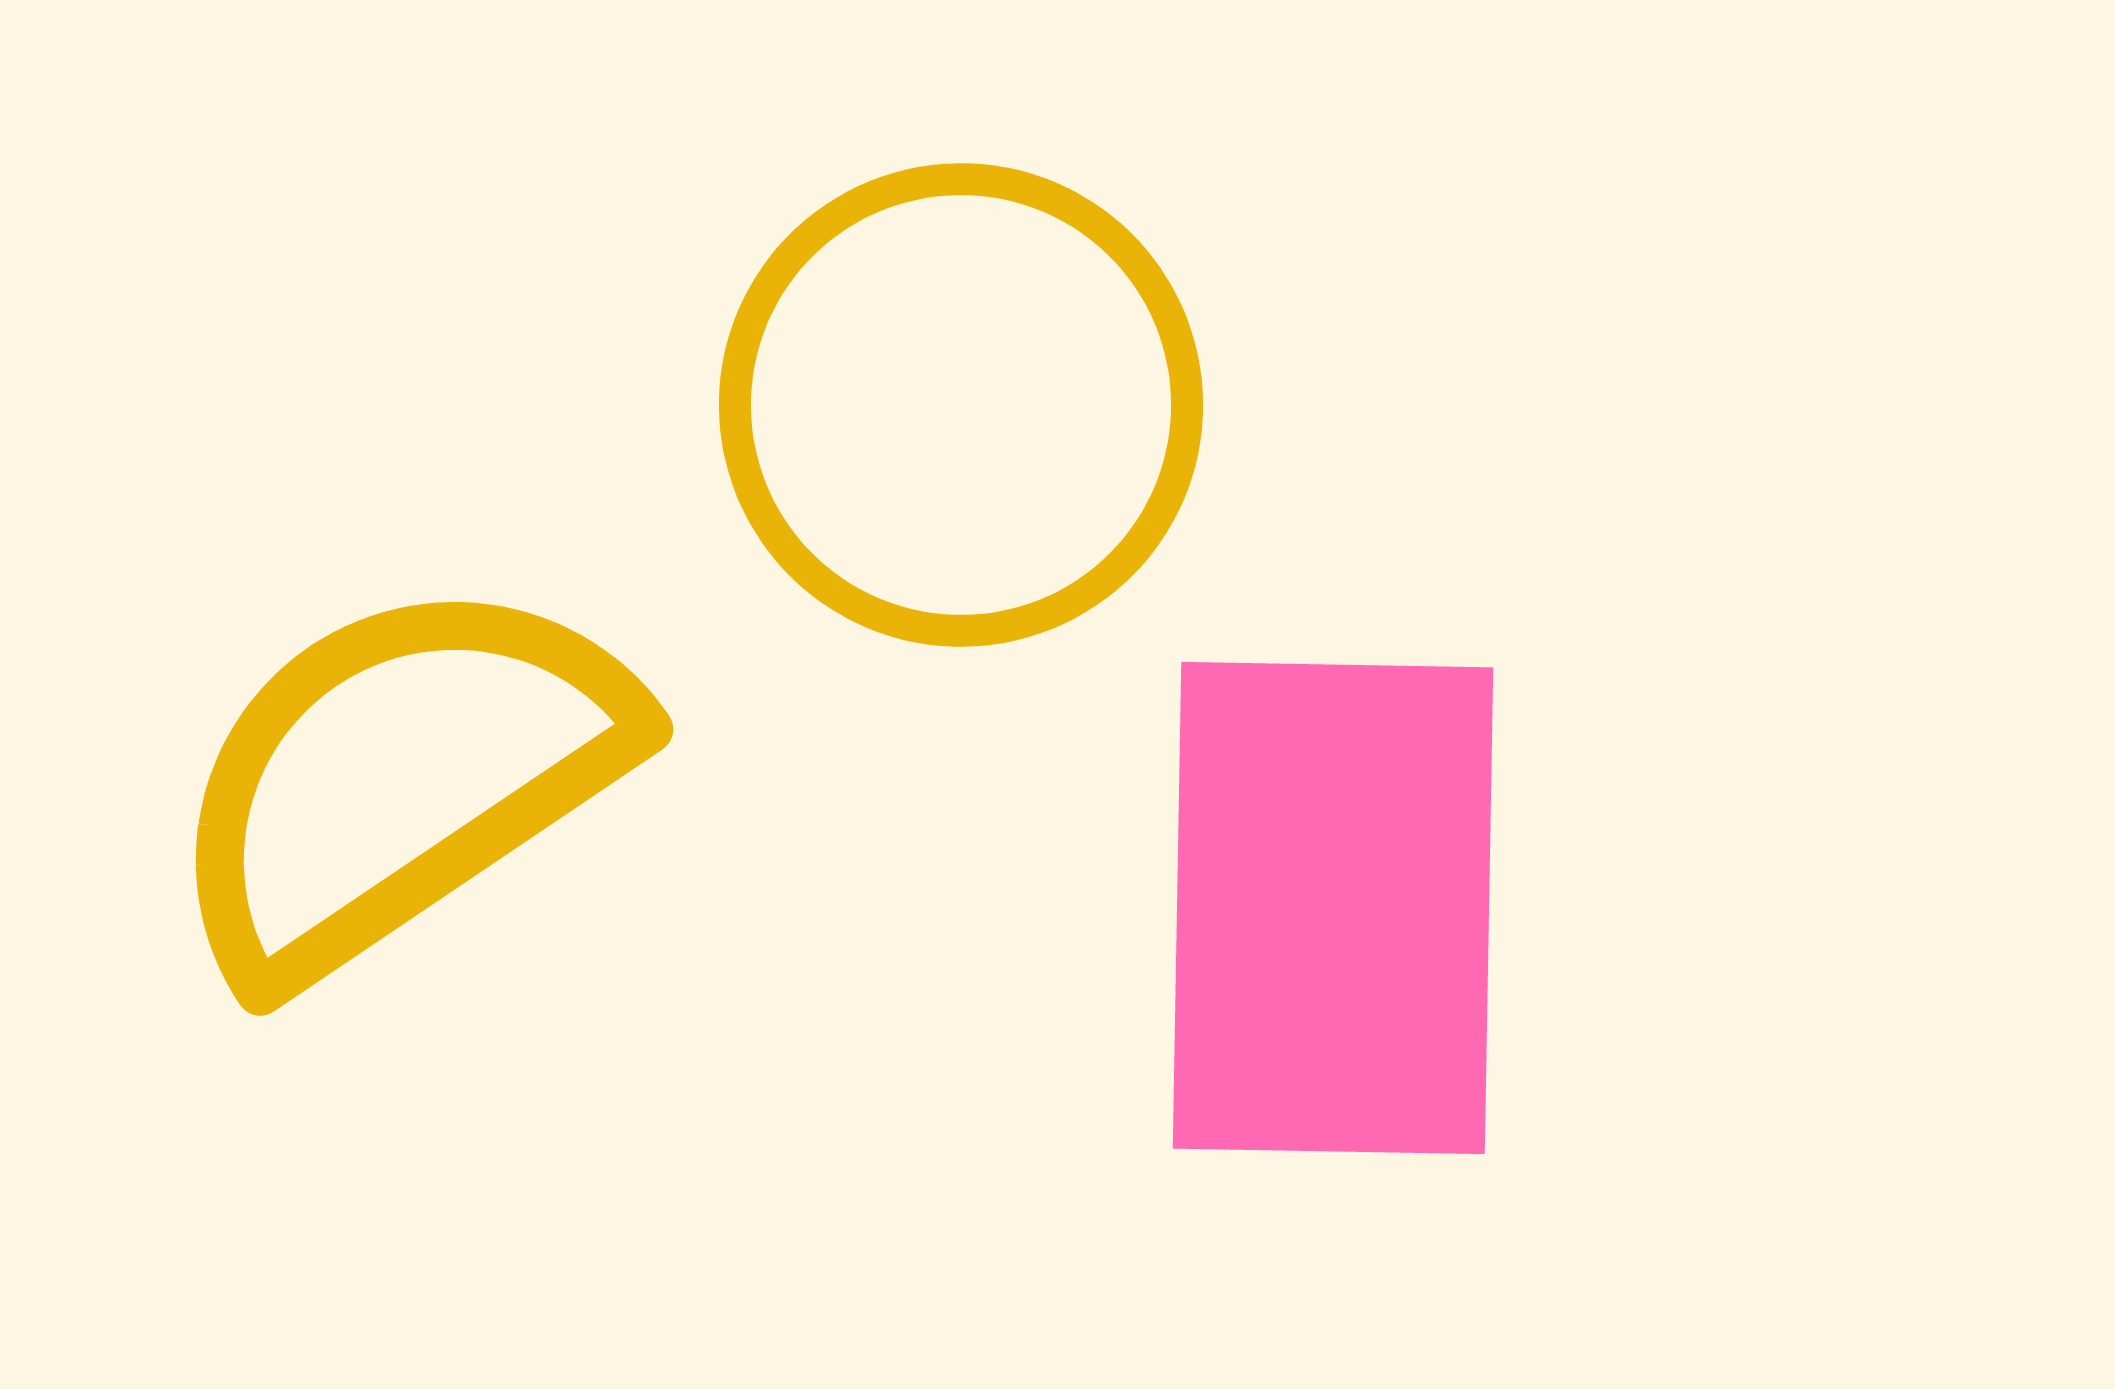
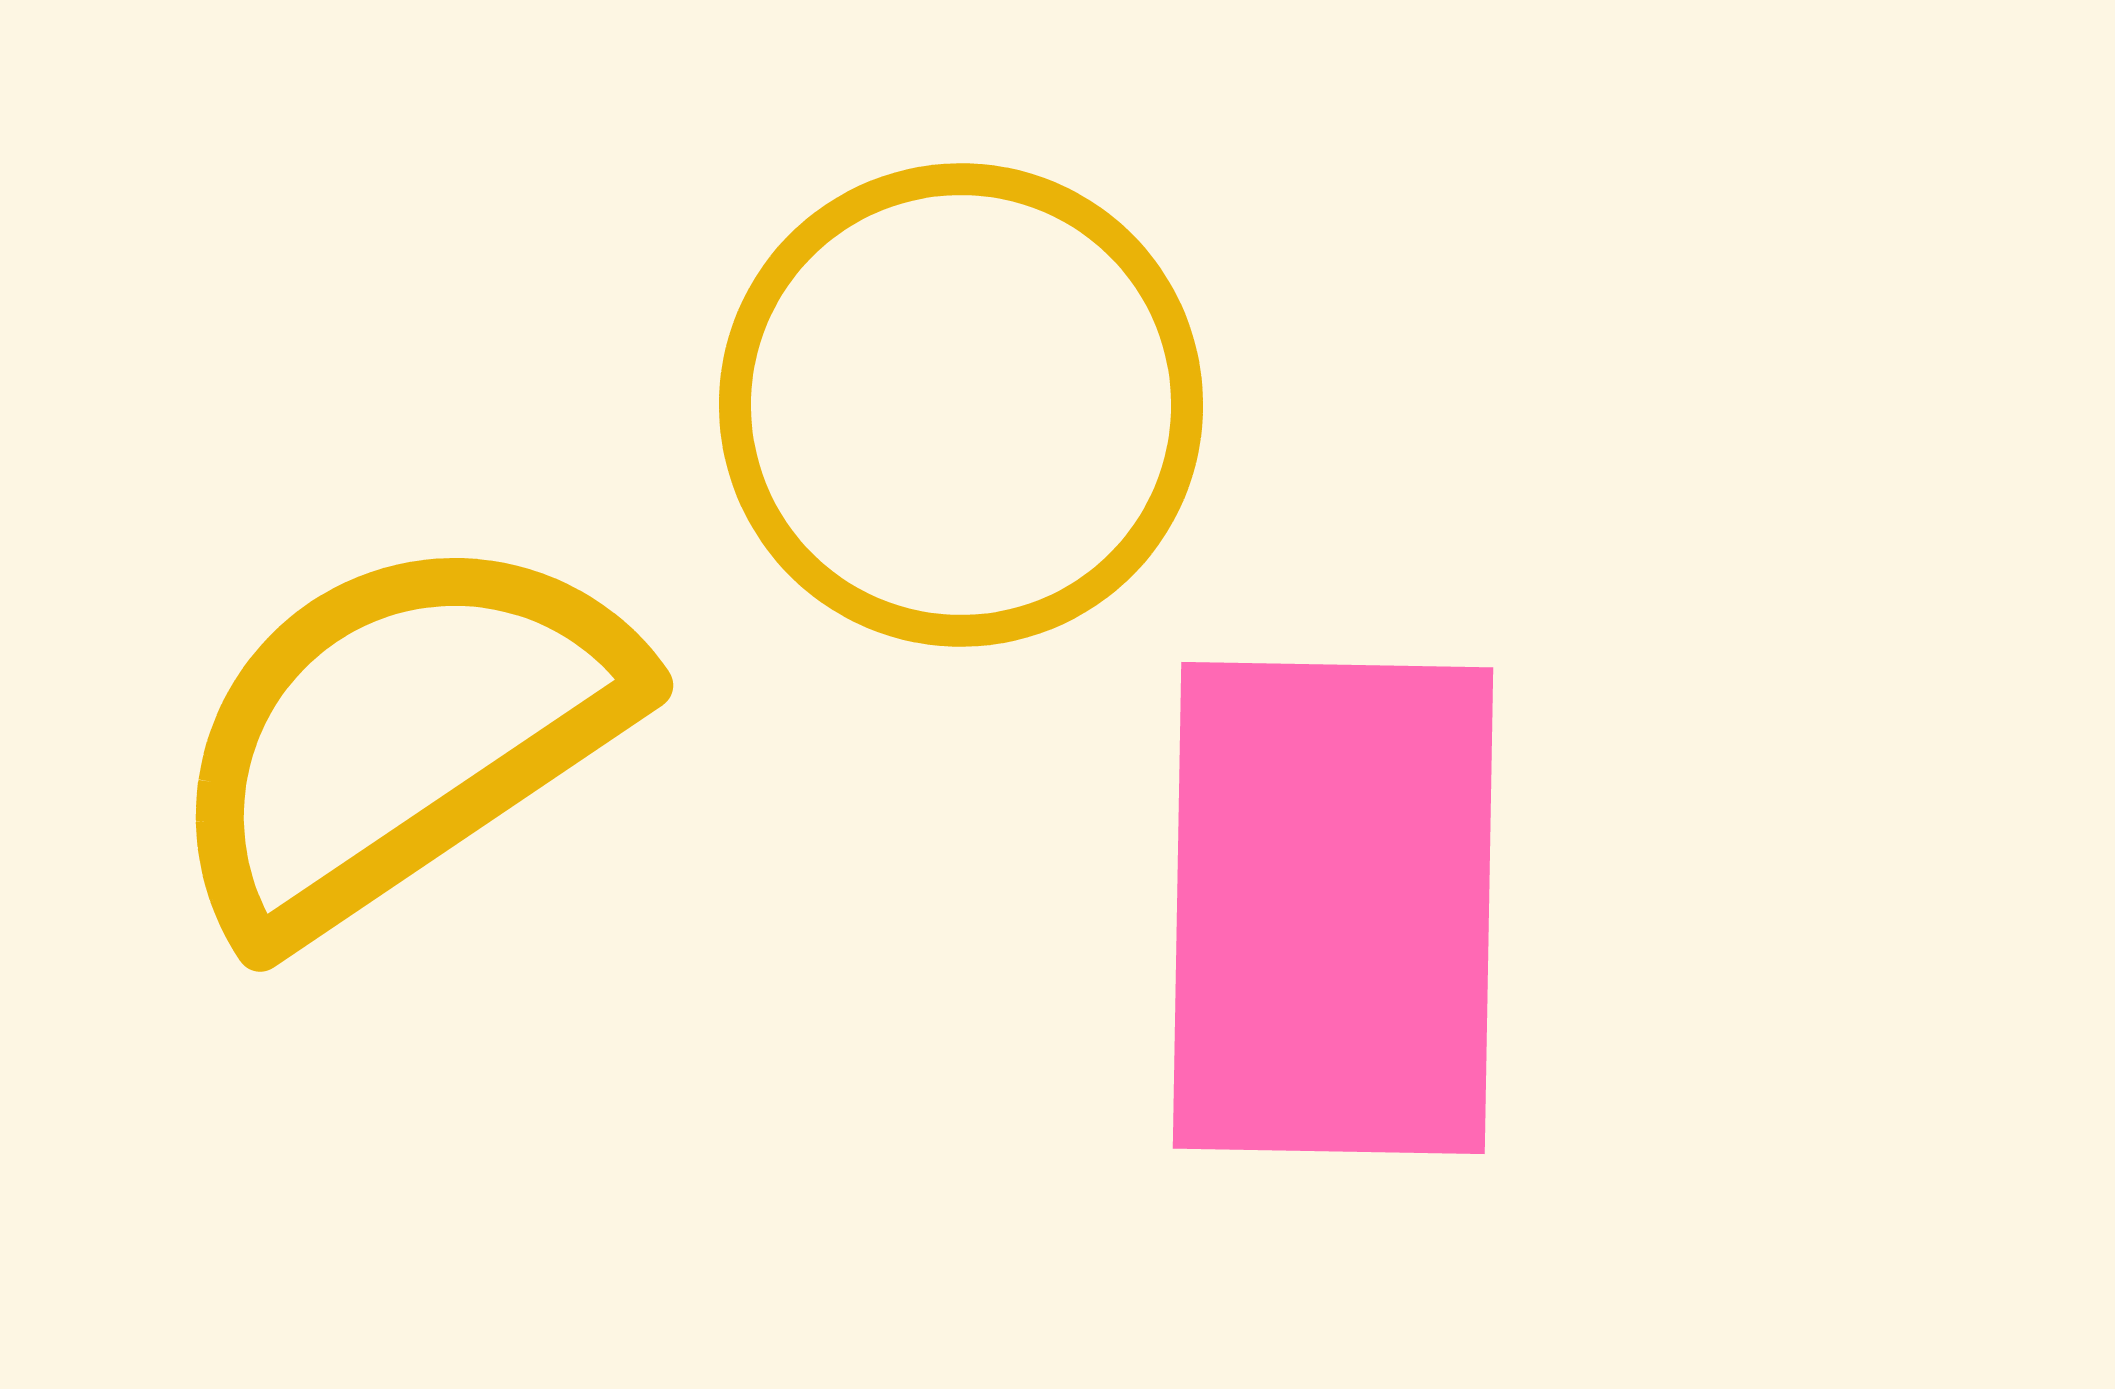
yellow semicircle: moved 44 px up
